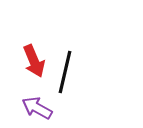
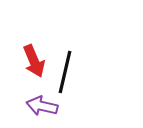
purple arrow: moved 5 px right, 2 px up; rotated 16 degrees counterclockwise
